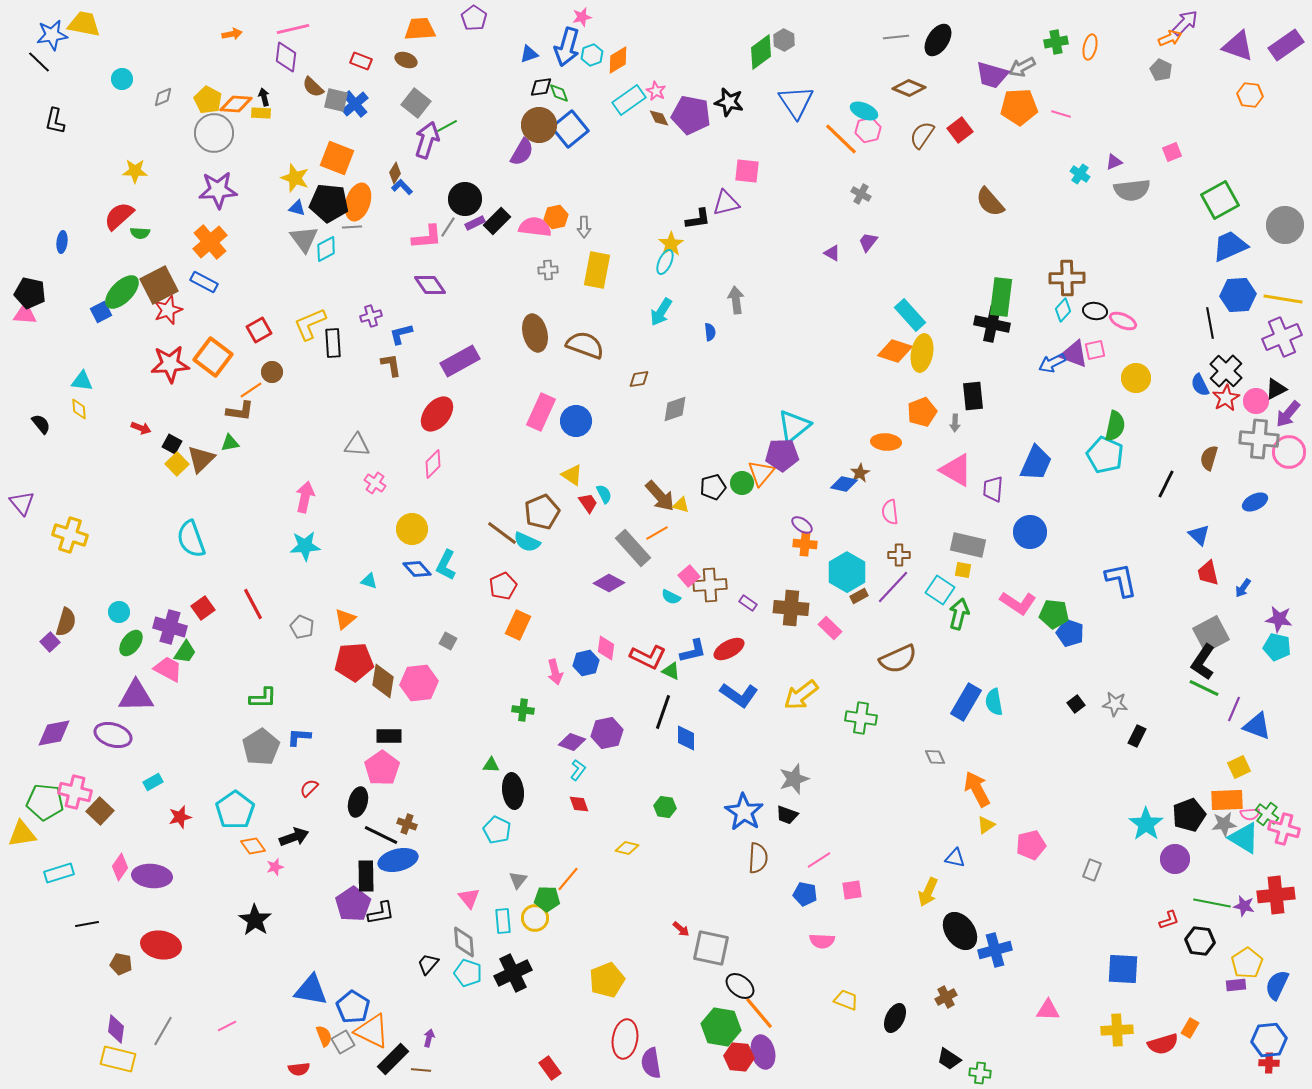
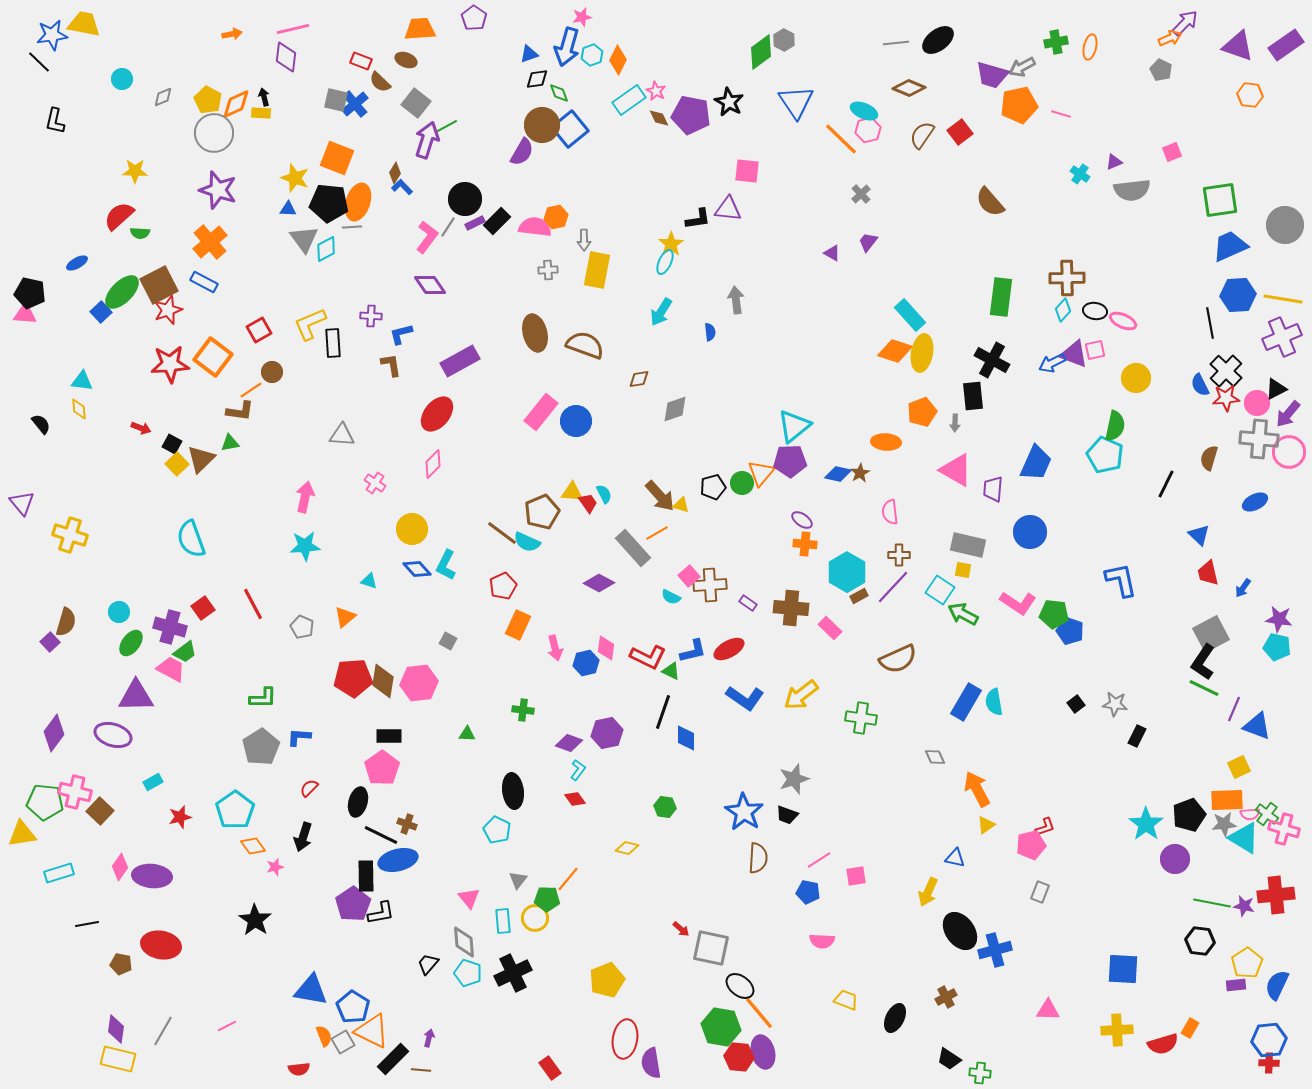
gray line at (896, 37): moved 6 px down
black ellipse at (938, 40): rotated 20 degrees clockwise
orange diamond at (618, 60): rotated 32 degrees counterclockwise
brown semicircle at (313, 87): moved 67 px right, 5 px up
black diamond at (541, 87): moved 4 px left, 8 px up
black star at (729, 102): rotated 16 degrees clockwise
orange diamond at (236, 104): rotated 28 degrees counterclockwise
orange pentagon at (1019, 107): moved 2 px up; rotated 9 degrees counterclockwise
brown circle at (539, 125): moved 3 px right
red square at (960, 130): moved 2 px down
purple star at (218, 190): rotated 21 degrees clockwise
gray cross at (861, 194): rotated 18 degrees clockwise
green square at (1220, 200): rotated 21 degrees clockwise
purple triangle at (726, 203): moved 2 px right, 6 px down; rotated 20 degrees clockwise
blue triangle at (297, 208): moved 9 px left, 1 px down; rotated 12 degrees counterclockwise
gray arrow at (584, 227): moved 13 px down
pink L-shape at (427, 237): rotated 48 degrees counterclockwise
blue ellipse at (62, 242): moved 15 px right, 21 px down; rotated 55 degrees clockwise
blue square at (101, 312): rotated 15 degrees counterclockwise
purple cross at (371, 316): rotated 20 degrees clockwise
black cross at (992, 324): moved 36 px down; rotated 16 degrees clockwise
red star at (1226, 398): rotated 24 degrees clockwise
pink circle at (1256, 401): moved 1 px right, 2 px down
pink rectangle at (541, 412): rotated 15 degrees clockwise
gray triangle at (357, 445): moved 15 px left, 10 px up
purple pentagon at (782, 455): moved 8 px right, 6 px down
yellow triangle at (572, 475): moved 17 px down; rotated 30 degrees counterclockwise
blue diamond at (844, 484): moved 6 px left, 10 px up
purple ellipse at (802, 525): moved 5 px up
purple diamond at (609, 583): moved 10 px left
green arrow at (959, 614): moved 4 px right; rotated 76 degrees counterclockwise
orange triangle at (345, 619): moved 2 px up
blue pentagon at (1070, 633): moved 2 px up
green trapezoid at (185, 652): rotated 20 degrees clockwise
red pentagon at (354, 662): moved 1 px left, 16 px down
pink trapezoid at (168, 669): moved 3 px right
pink arrow at (555, 672): moved 24 px up
blue L-shape at (739, 695): moved 6 px right, 3 px down
purple diamond at (54, 733): rotated 42 degrees counterclockwise
purple diamond at (572, 742): moved 3 px left, 1 px down
green triangle at (491, 765): moved 24 px left, 31 px up
red diamond at (579, 804): moved 4 px left, 5 px up; rotated 15 degrees counterclockwise
black arrow at (294, 837): moved 9 px right; rotated 128 degrees clockwise
gray rectangle at (1092, 870): moved 52 px left, 22 px down
pink square at (852, 890): moved 4 px right, 14 px up
blue pentagon at (805, 894): moved 3 px right, 2 px up
red L-shape at (1169, 920): moved 124 px left, 93 px up
